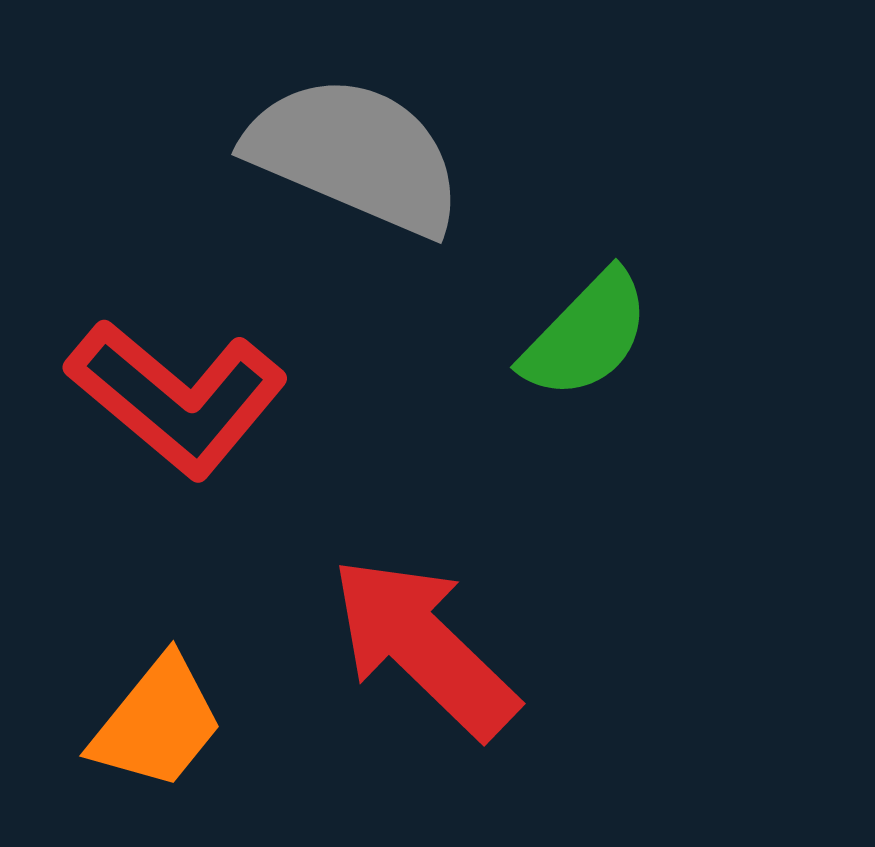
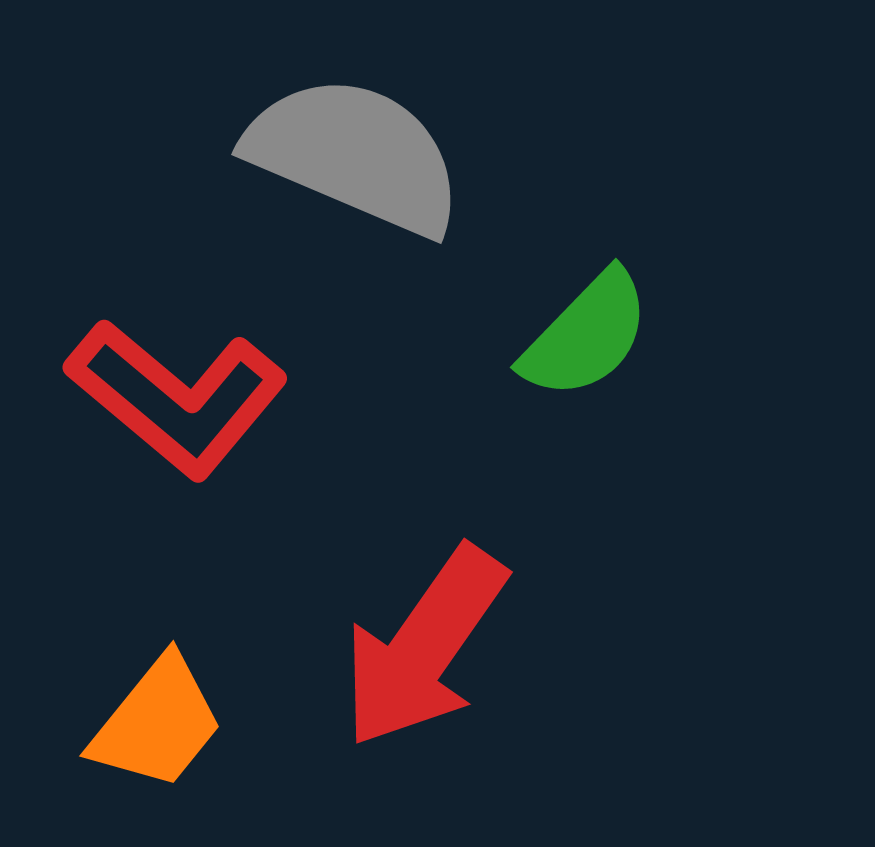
red arrow: rotated 99 degrees counterclockwise
